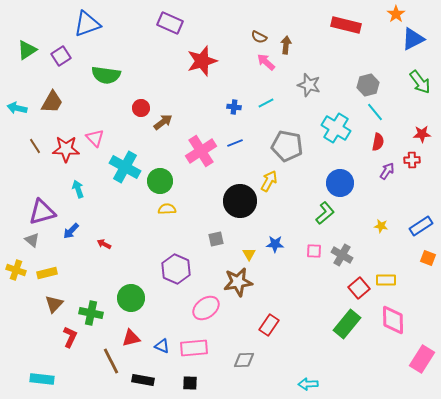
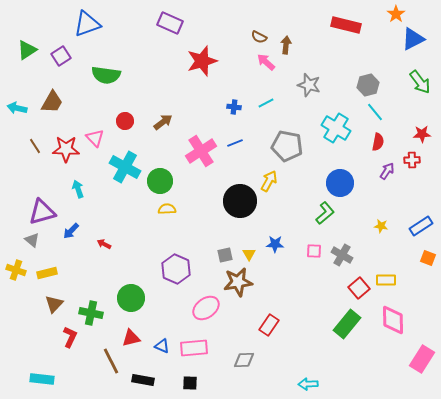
red circle at (141, 108): moved 16 px left, 13 px down
gray square at (216, 239): moved 9 px right, 16 px down
